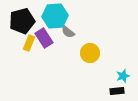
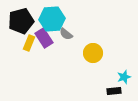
cyan hexagon: moved 3 px left, 3 px down
black pentagon: moved 1 px left
gray semicircle: moved 2 px left, 2 px down
yellow circle: moved 3 px right
cyan star: moved 1 px right, 1 px down
black rectangle: moved 3 px left
